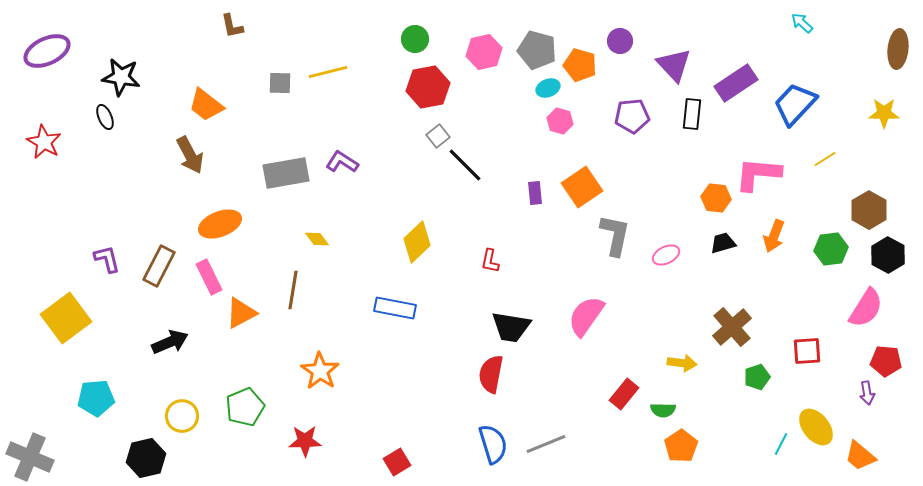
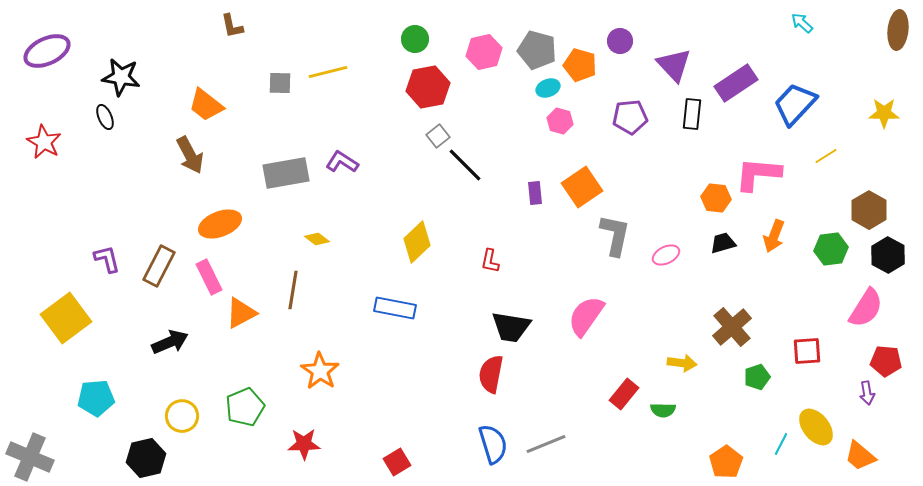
brown ellipse at (898, 49): moved 19 px up
purple pentagon at (632, 116): moved 2 px left, 1 px down
yellow line at (825, 159): moved 1 px right, 3 px up
yellow diamond at (317, 239): rotated 15 degrees counterclockwise
red star at (305, 441): moved 1 px left, 3 px down
orange pentagon at (681, 446): moved 45 px right, 16 px down
